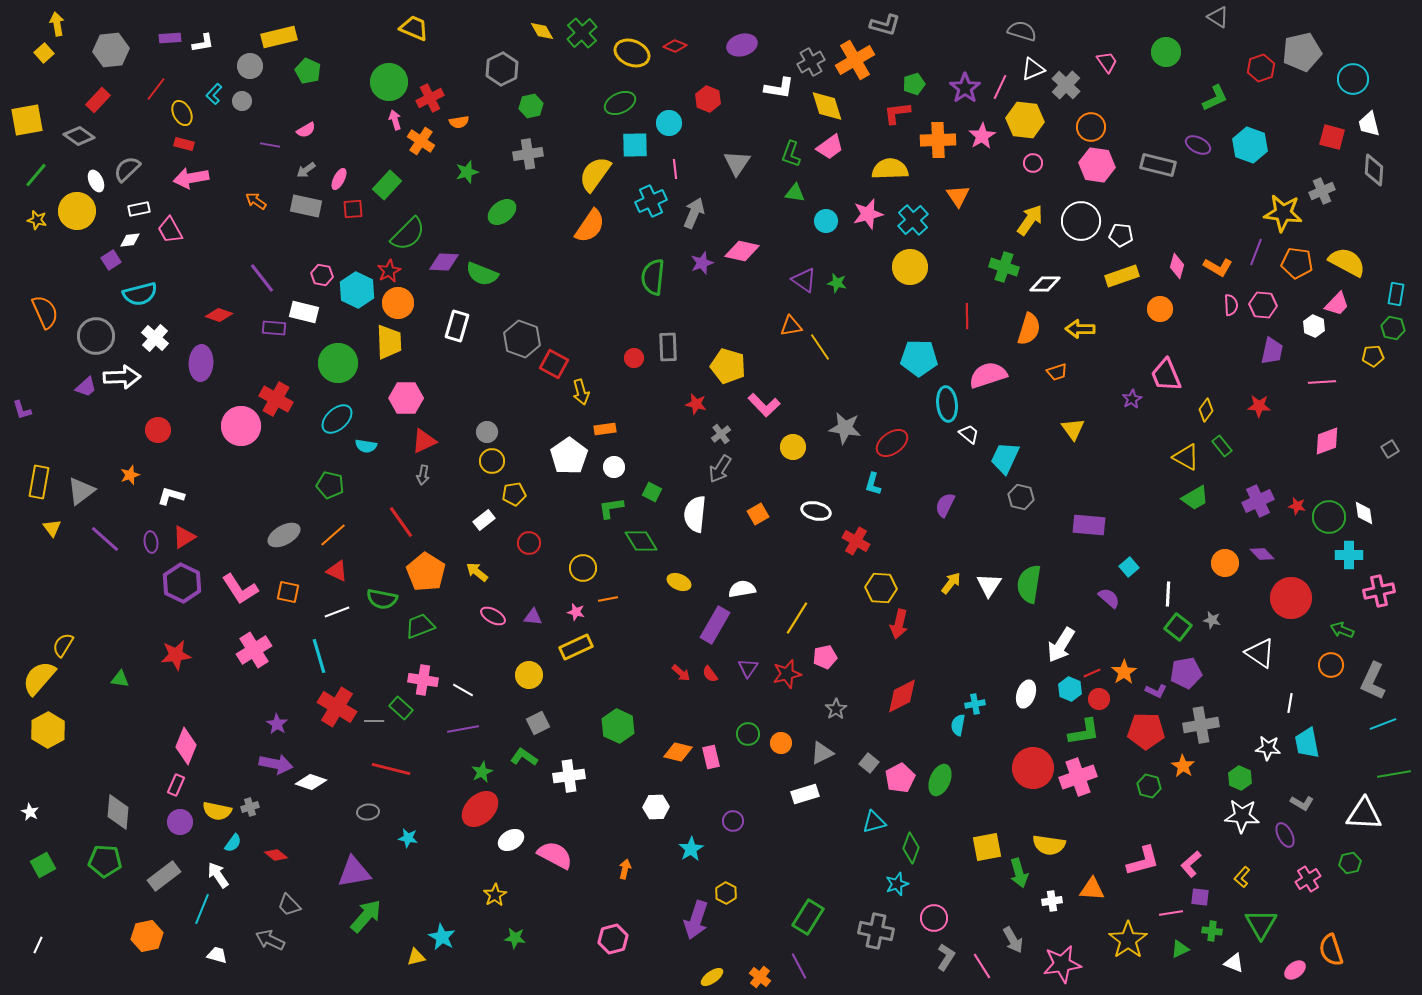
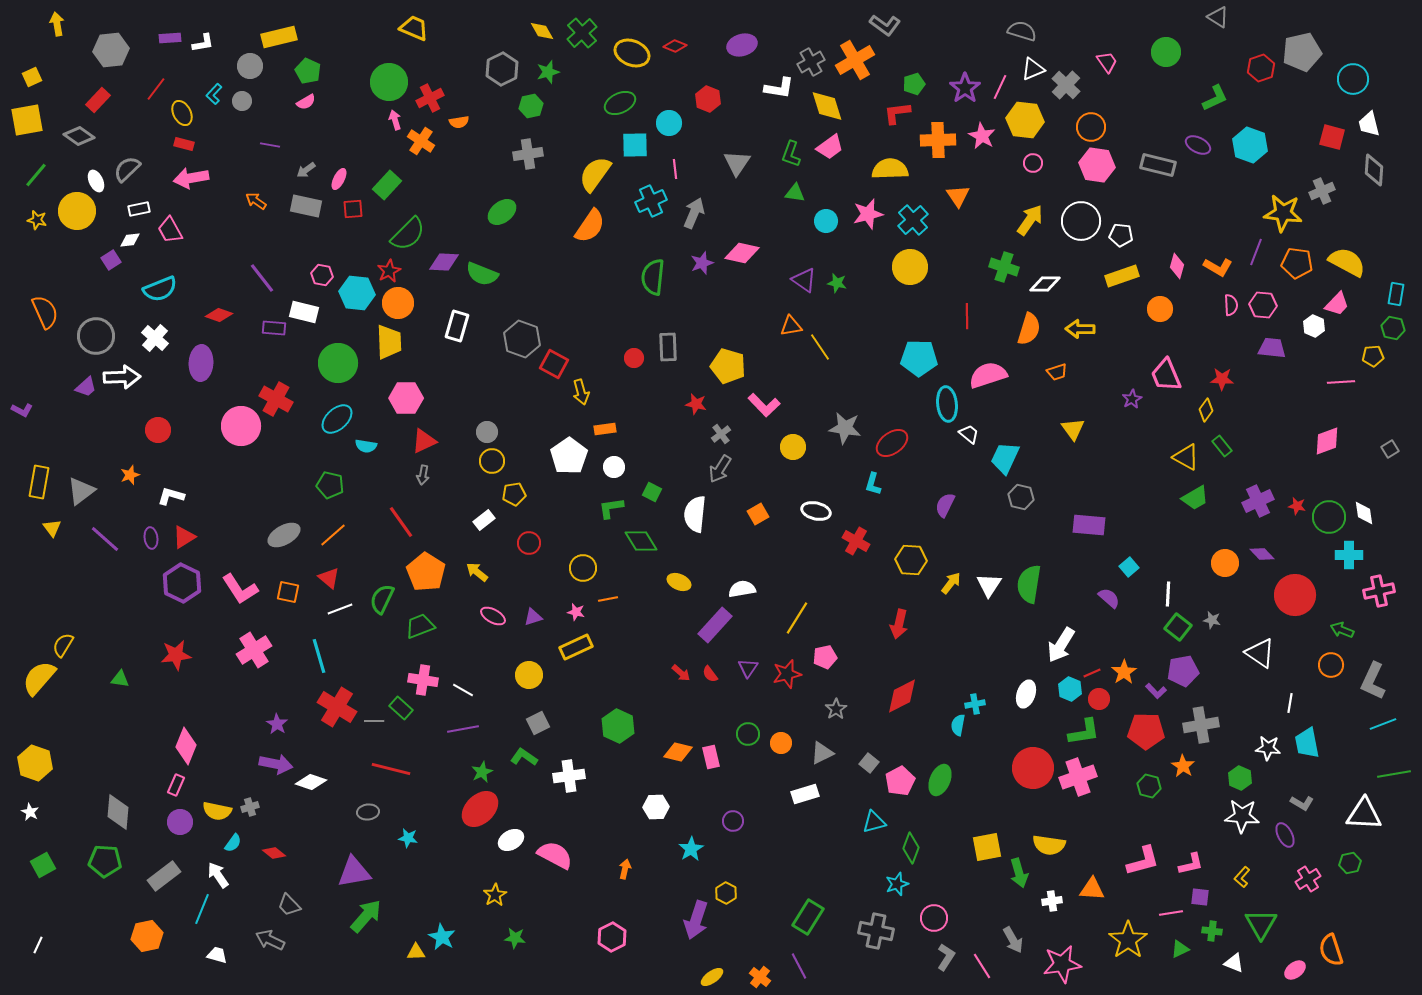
gray L-shape at (885, 25): rotated 20 degrees clockwise
yellow square at (44, 53): moved 12 px left, 24 px down; rotated 18 degrees clockwise
pink semicircle at (306, 130): moved 28 px up
pink star at (982, 136): rotated 12 degrees counterclockwise
green star at (467, 172): moved 81 px right, 100 px up
pink diamond at (742, 251): moved 2 px down
cyan hexagon at (357, 290): moved 3 px down; rotated 20 degrees counterclockwise
cyan semicircle at (140, 294): moved 20 px right, 5 px up; rotated 8 degrees counterclockwise
purple trapezoid at (1272, 351): moved 3 px up; rotated 96 degrees counterclockwise
pink line at (1322, 382): moved 19 px right
red star at (1259, 406): moved 37 px left, 27 px up
purple L-shape at (22, 410): rotated 45 degrees counterclockwise
purple ellipse at (151, 542): moved 4 px up
red triangle at (337, 571): moved 8 px left, 7 px down; rotated 15 degrees clockwise
yellow hexagon at (881, 588): moved 30 px right, 28 px up
red circle at (1291, 598): moved 4 px right, 3 px up
green semicircle at (382, 599): rotated 104 degrees clockwise
white line at (337, 612): moved 3 px right, 3 px up
purple triangle at (533, 617): rotated 24 degrees counterclockwise
purple rectangle at (715, 625): rotated 12 degrees clockwise
purple pentagon at (1186, 673): moved 3 px left, 2 px up
purple L-shape at (1156, 691): rotated 20 degrees clockwise
yellow hexagon at (48, 730): moved 13 px left, 33 px down; rotated 12 degrees counterclockwise
pink pentagon at (900, 778): moved 3 px down
red diamond at (276, 855): moved 2 px left, 2 px up
pink L-shape at (1191, 864): rotated 152 degrees counterclockwise
pink hexagon at (613, 939): moved 1 px left, 2 px up; rotated 12 degrees counterclockwise
yellow triangle at (416, 957): moved 5 px up; rotated 12 degrees clockwise
